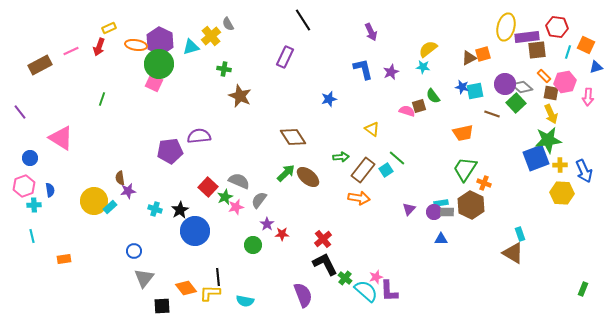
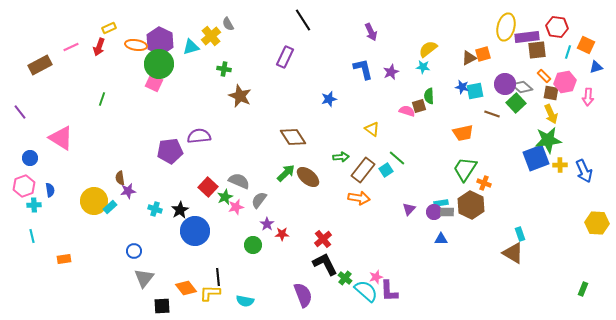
pink line at (71, 51): moved 4 px up
green semicircle at (433, 96): moved 4 px left; rotated 35 degrees clockwise
yellow hexagon at (562, 193): moved 35 px right, 30 px down
